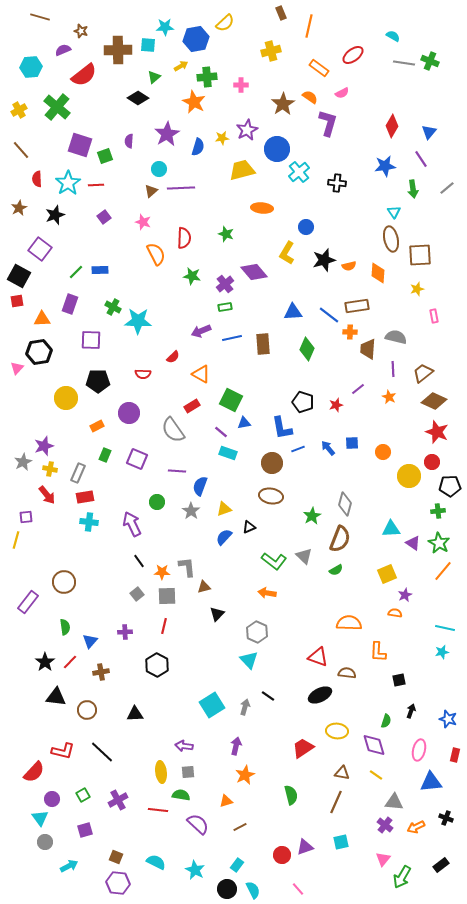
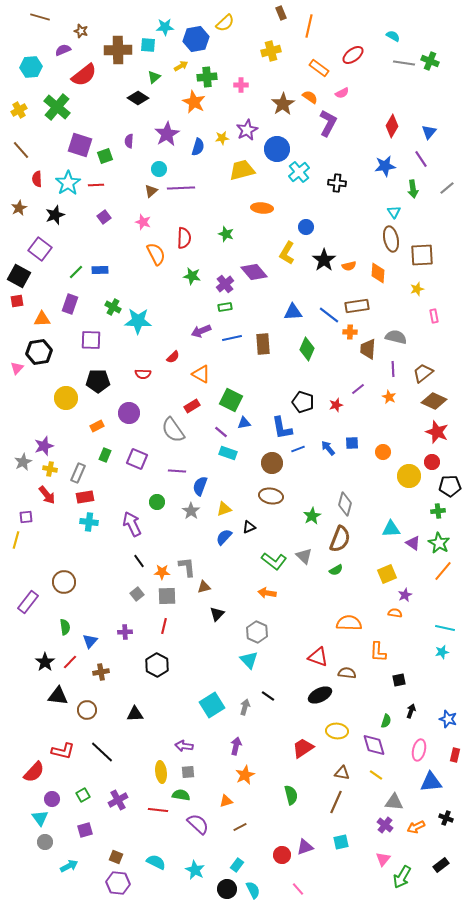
purple L-shape at (328, 123): rotated 12 degrees clockwise
brown square at (420, 255): moved 2 px right
black star at (324, 260): rotated 20 degrees counterclockwise
black triangle at (56, 697): moved 2 px right, 1 px up
